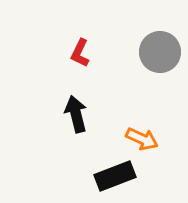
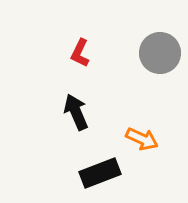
gray circle: moved 1 px down
black arrow: moved 2 px up; rotated 9 degrees counterclockwise
black rectangle: moved 15 px left, 3 px up
